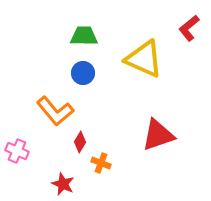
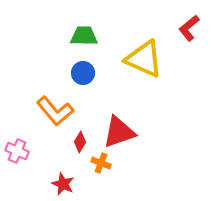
red triangle: moved 39 px left, 3 px up
